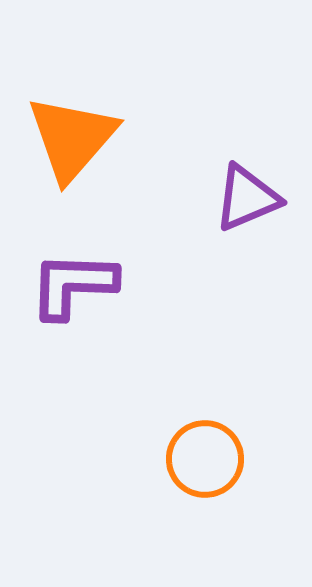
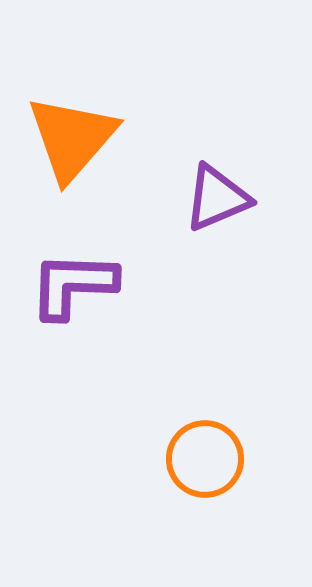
purple triangle: moved 30 px left
